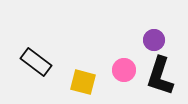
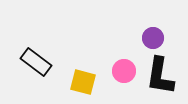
purple circle: moved 1 px left, 2 px up
pink circle: moved 1 px down
black L-shape: rotated 9 degrees counterclockwise
